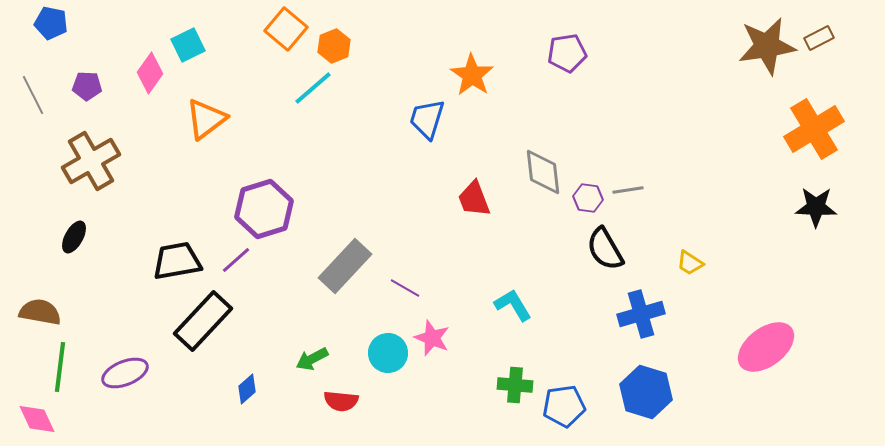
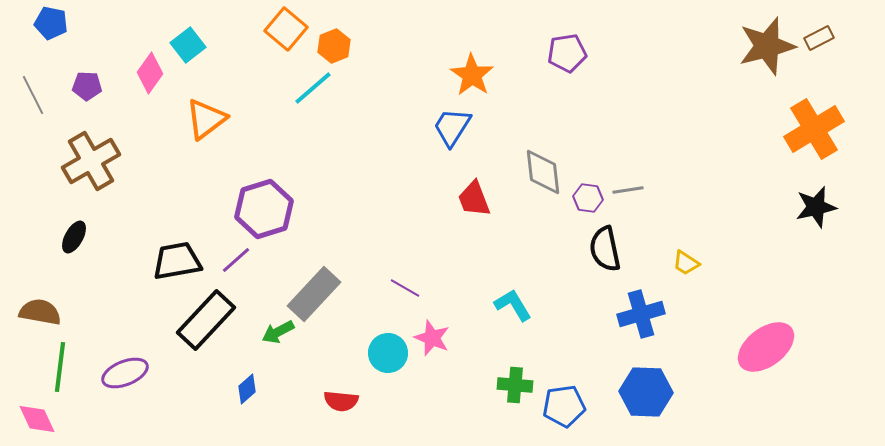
cyan square at (188, 45): rotated 12 degrees counterclockwise
brown star at (767, 46): rotated 6 degrees counterclockwise
blue trapezoid at (427, 119): moved 25 px right, 8 px down; rotated 15 degrees clockwise
black star at (816, 207): rotated 15 degrees counterclockwise
black semicircle at (605, 249): rotated 18 degrees clockwise
yellow trapezoid at (690, 263): moved 4 px left
gray rectangle at (345, 266): moved 31 px left, 28 px down
black rectangle at (203, 321): moved 3 px right, 1 px up
green arrow at (312, 359): moved 34 px left, 27 px up
blue hexagon at (646, 392): rotated 15 degrees counterclockwise
